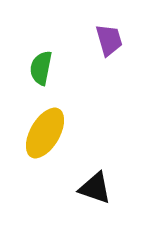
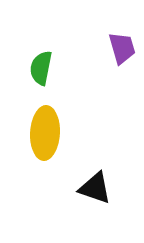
purple trapezoid: moved 13 px right, 8 px down
yellow ellipse: rotated 27 degrees counterclockwise
